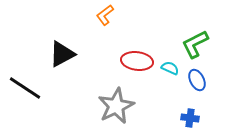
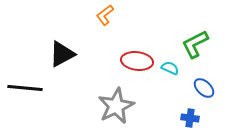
blue ellipse: moved 7 px right, 8 px down; rotated 20 degrees counterclockwise
black line: rotated 28 degrees counterclockwise
